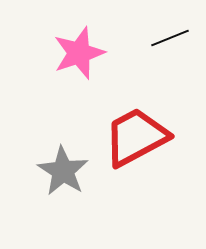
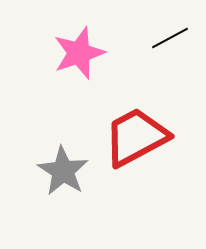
black line: rotated 6 degrees counterclockwise
